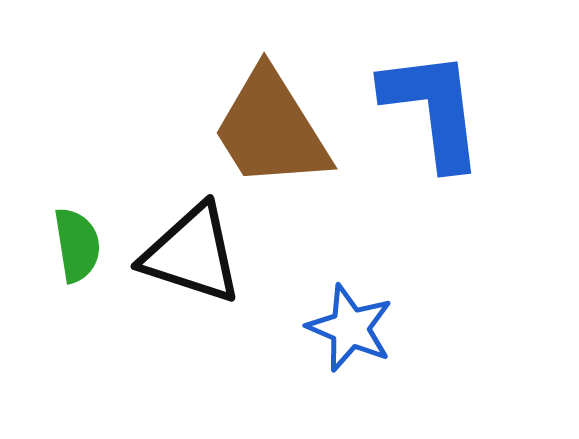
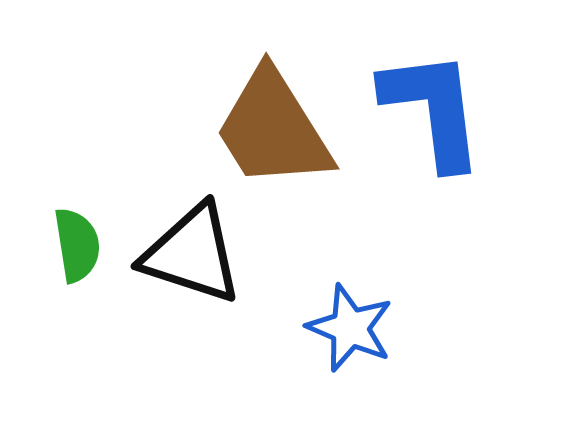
brown trapezoid: moved 2 px right
